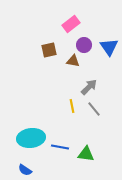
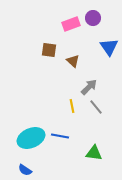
pink rectangle: rotated 18 degrees clockwise
purple circle: moved 9 px right, 27 px up
brown square: rotated 21 degrees clockwise
brown triangle: rotated 32 degrees clockwise
gray line: moved 2 px right, 2 px up
cyan ellipse: rotated 16 degrees counterclockwise
blue line: moved 11 px up
green triangle: moved 8 px right, 1 px up
